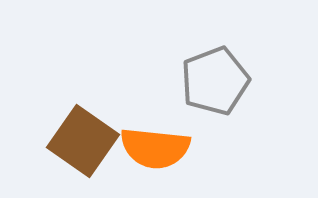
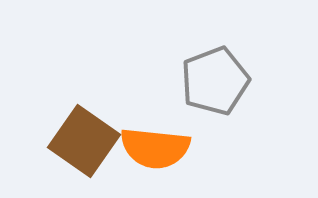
brown square: moved 1 px right
